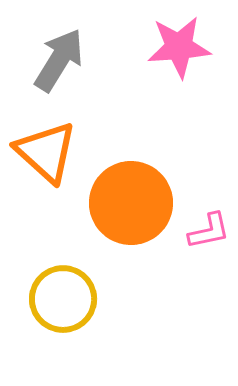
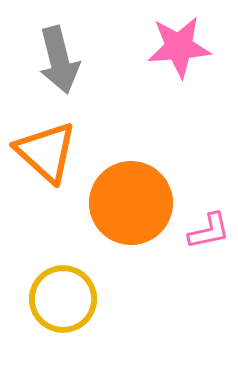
gray arrow: rotated 134 degrees clockwise
